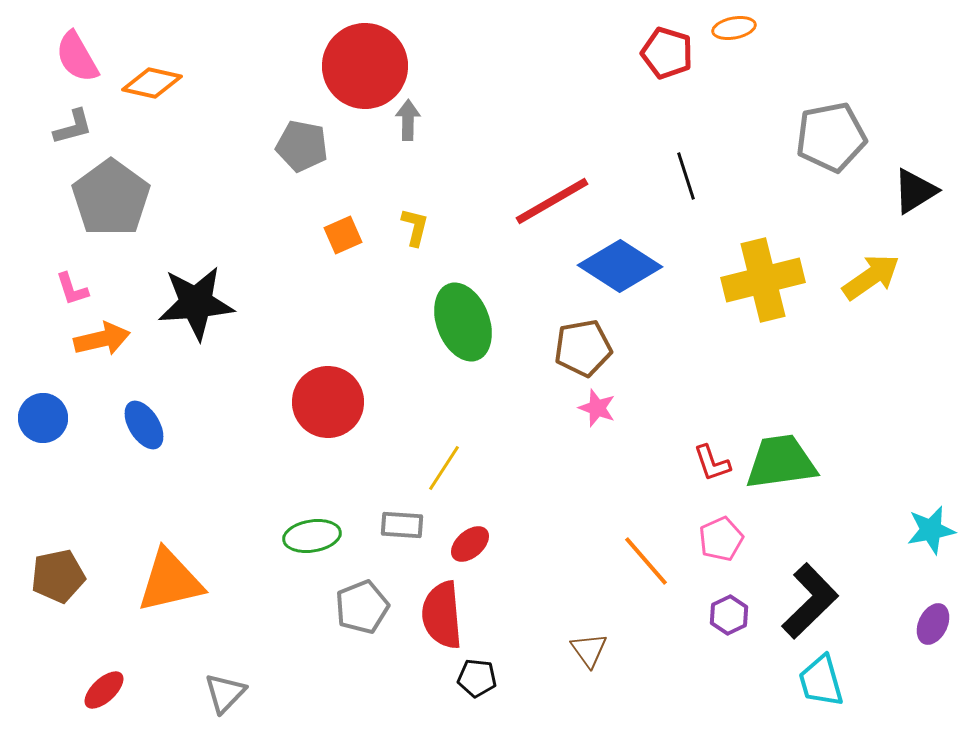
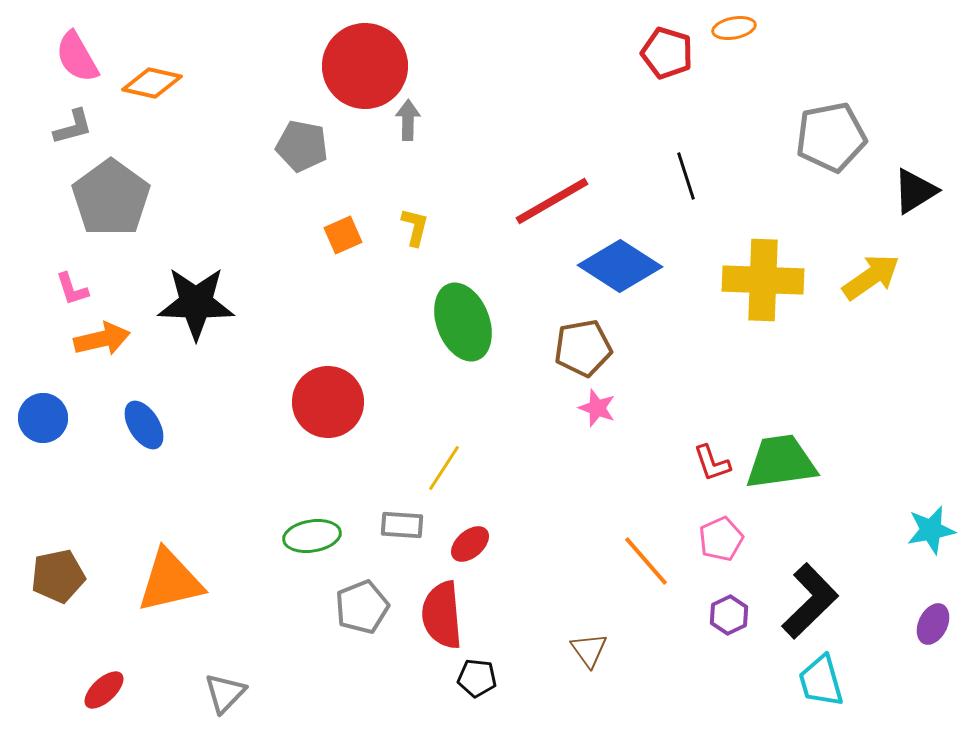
yellow cross at (763, 280): rotated 16 degrees clockwise
black star at (196, 303): rotated 6 degrees clockwise
